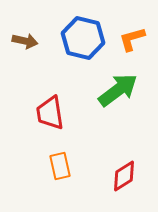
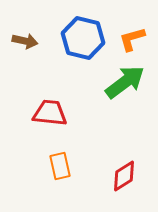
green arrow: moved 7 px right, 8 px up
red trapezoid: rotated 105 degrees clockwise
